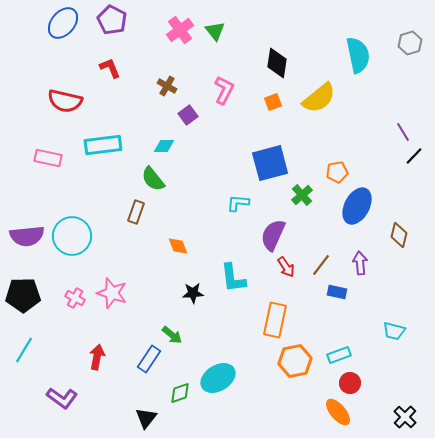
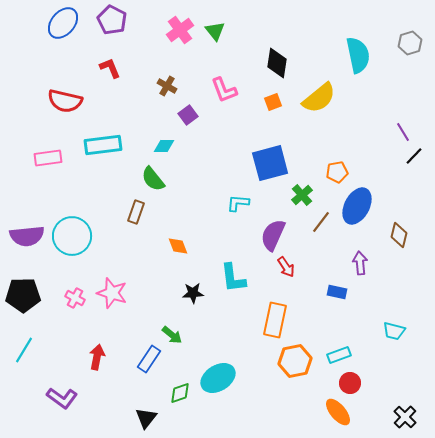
pink L-shape at (224, 90): rotated 132 degrees clockwise
pink rectangle at (48, 158): rotated 20 degrees counterclockwise
brown line at (321, 265): moved 43 px up
